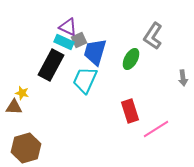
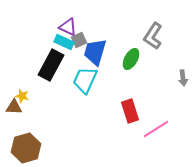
yellow star: moved 3 px down
